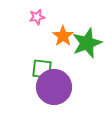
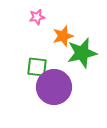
orange star: rotated 20 degrees clockwise
green star: moved 5 px left, 10 px down; rotated 8 degrees clockwise
green square: moved 5 px left, 2 px up
